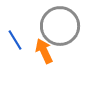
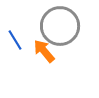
orange arrow: rotated 15 degrees counterclockwise
